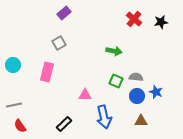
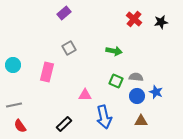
gray square: moved 10 px right, 5 px down
